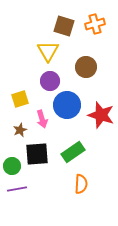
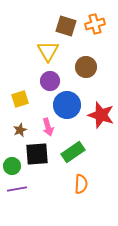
brown square: moved 2 px right
pink arrow: moved 6 px right, 8 px down
